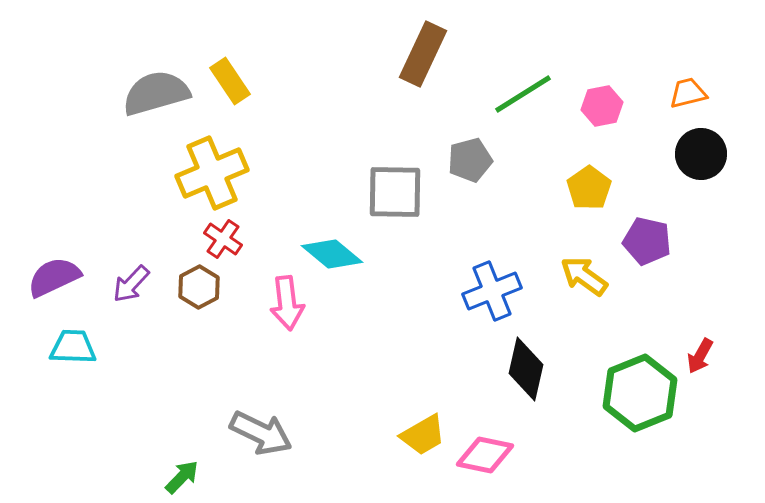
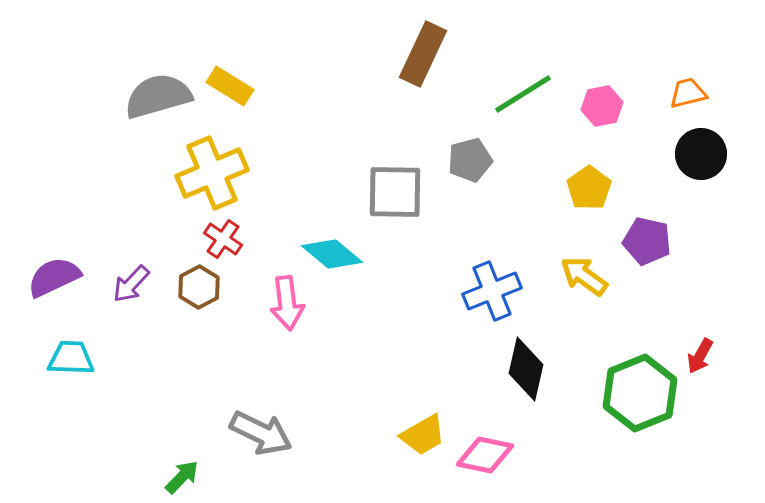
yellow rectangle: moved 5 px down; rotated 24 degrees counterclockwise
gray semicircle: moved 2 px right, 3 px down
cyan trapezoid: moved 2 px left, 11 px down
